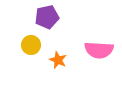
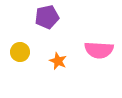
yellow circle: moved 11 px left, 7 px down
orange star: moved 1 px down
